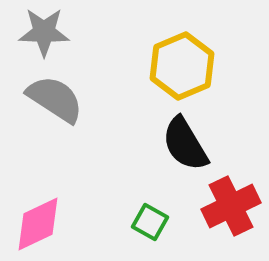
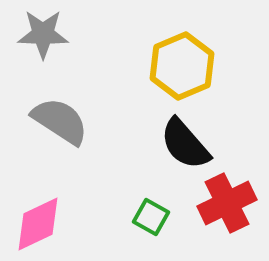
gray star: moved 1 px left, 2 px down
gray semicircle: moved 5 px right, 22 px down
black semicircle: rotated 10 degrees counterclockwise
red cross: moved 4 px left, 3 px up
green square: moved 1 px right, 5 px up
